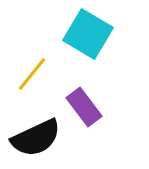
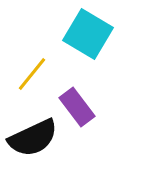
purple rectangle: moved 7 px left
black semicircle: moved 3 px left
